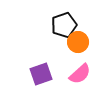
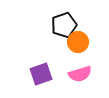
pink semicircle: rotated 25 degrees clockwise
